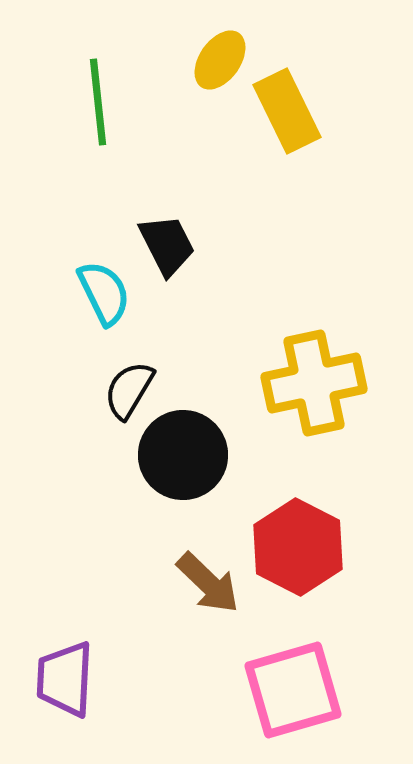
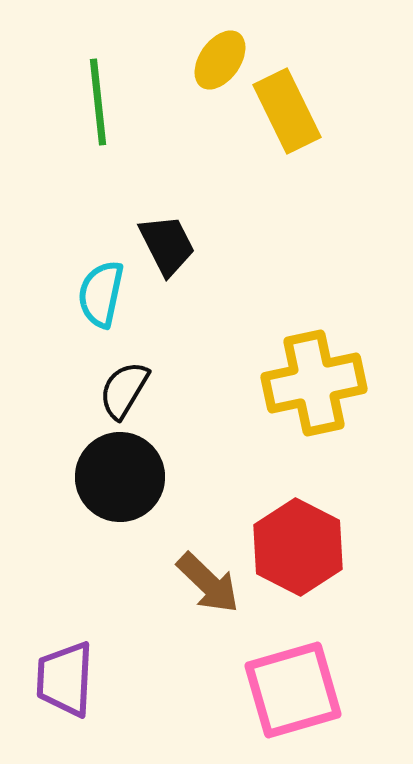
cyan semicircle: moved 3 px left, 1 px down; rotated 142 degrees counterclockwise
black semicircle: moved 5 px left
black circle: moved 63 px left, 22 px down
